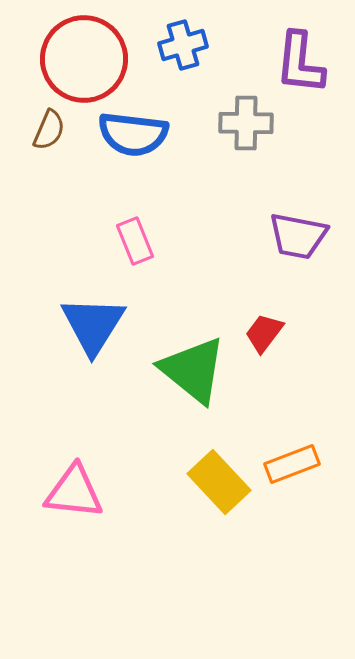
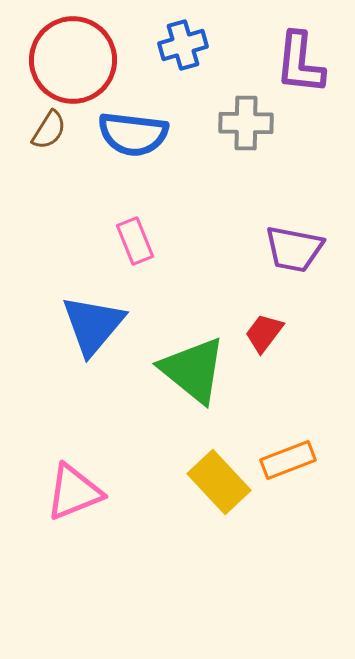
red circle: moved 11 px left, 1 px down
brown semicircle: rotated 9 degrees clockwise
purple trapezoid: moved 4 px left, 13 px down
blue triangle: rotated 8 degrees clockwise
orange rectangle: moved 4 px left, 4 px up
pink triangle: rotated 28 degrees counterclockwise
